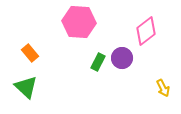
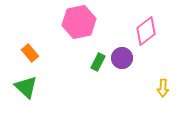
pink hexagon: rotated 16 degrees counterclockwise
yellow arrow: rotated 30 degrees clockwise
